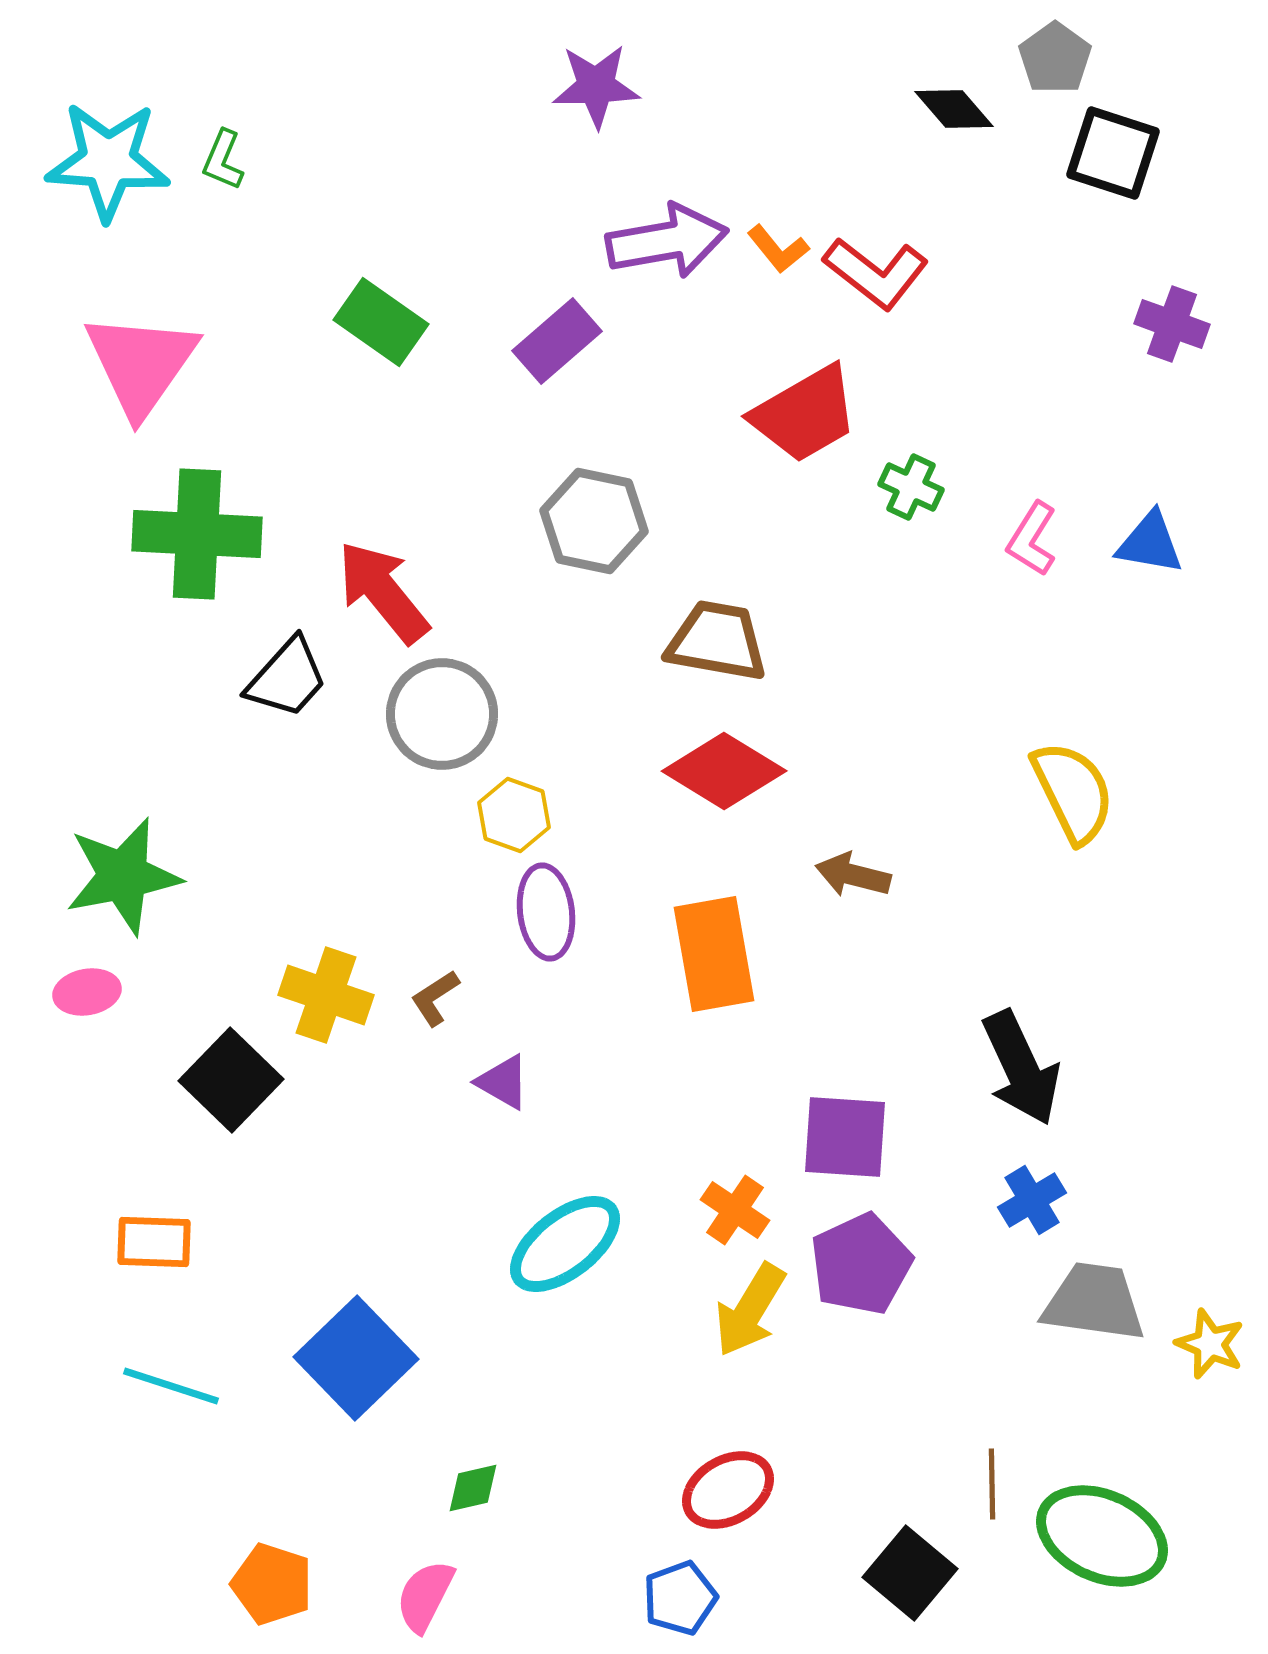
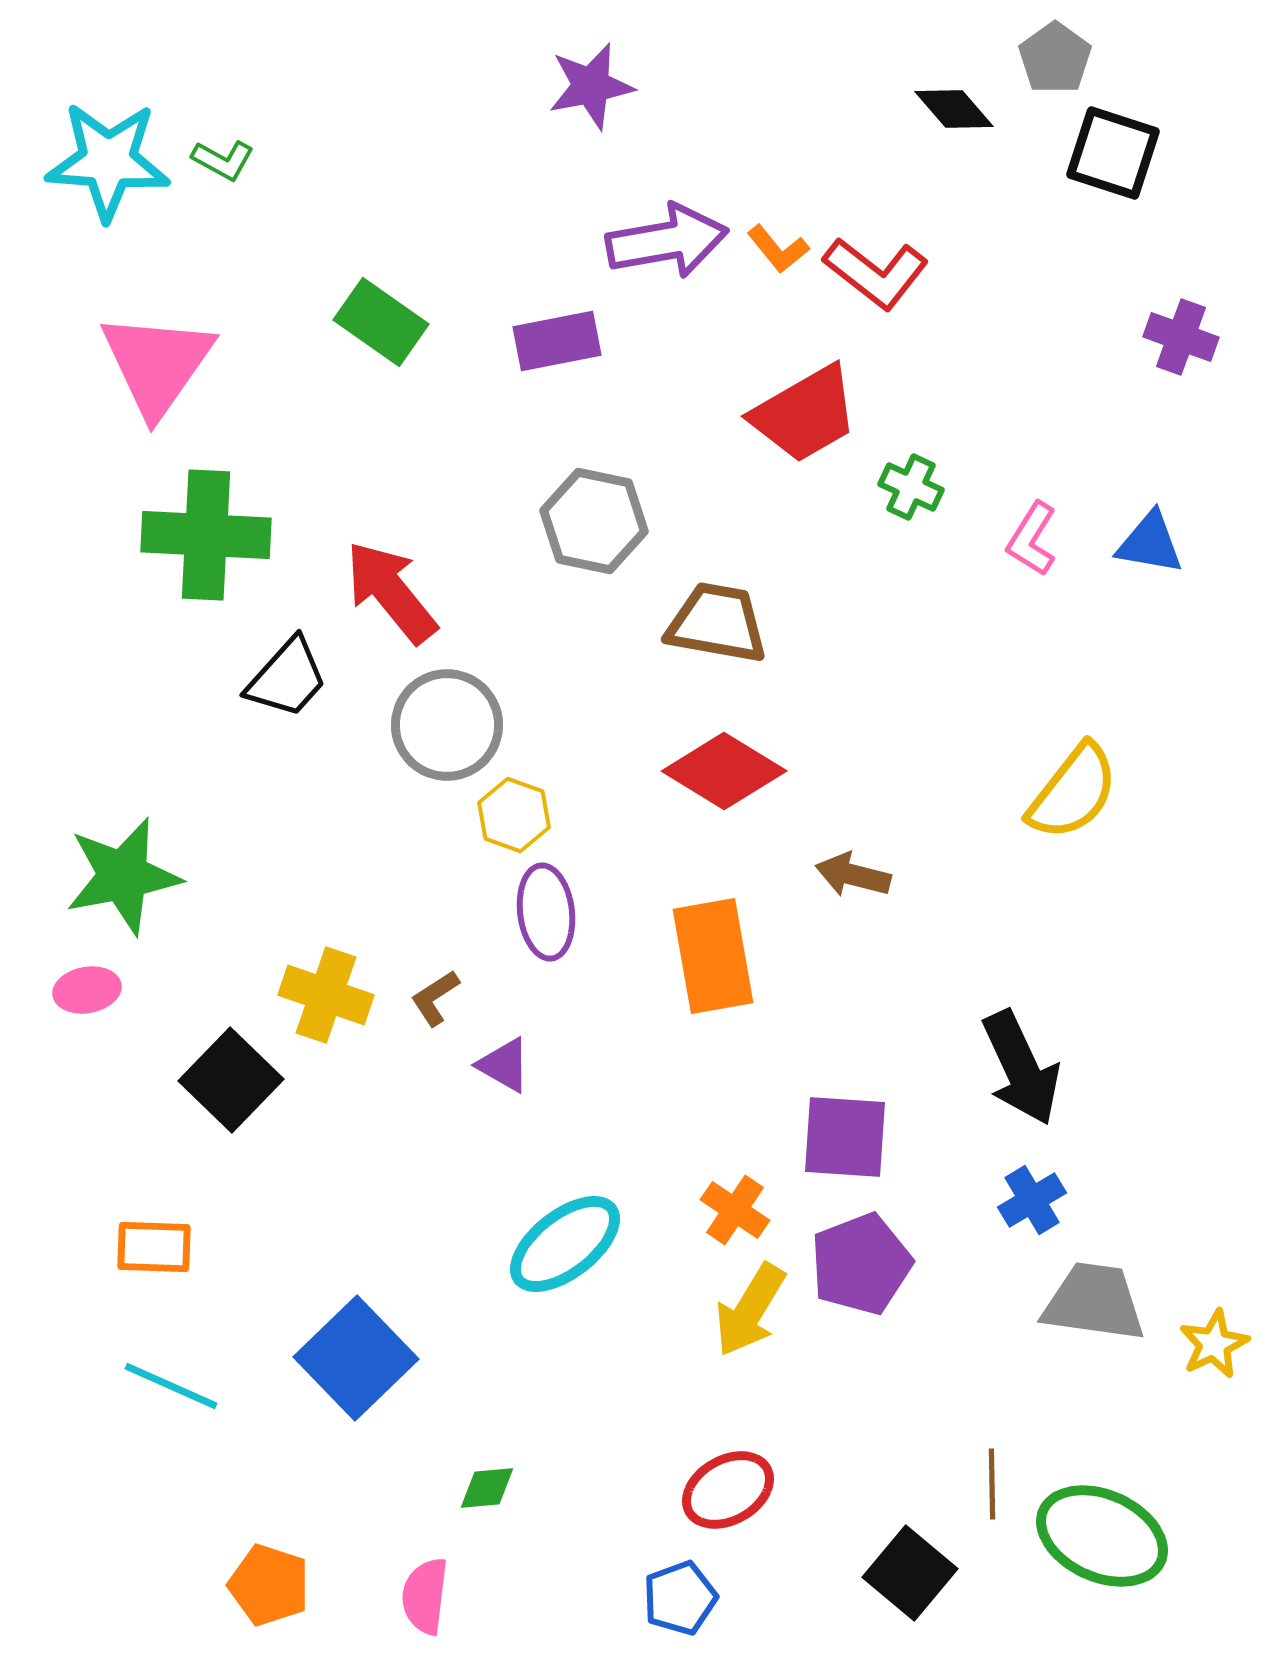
purple star at (596, 86): moved 5 px left; rotated 10 degrees counterclockwise
green L-shape at (223, 160): rotated 84 degrees counterclockwise
purple cross at (1172, 324): moved 9 px right, 13 px down
purple rectangle at (557, 341): rotated 30 degrees clockwise
pink triangle at (141, 364): moved 16 px right
green cross at (197, 534): moved 9 px right, 1 px down
red arrow at (383, 592): moved 8 px right
brown trapezoid at (717, 641): moved 18 px up
gray circle at (442, 714): moved 5 px right, 11 px down
yellow semicircle at (1073, 792): rotated 64 degrees clockwise
orange rectangle at (714, 954): moved 1 px left, 2 px down
pink ellipse at (87, 992): moved 2 px up
purple triangle at (503, 1082): moved 1 px right, 17 px up
orange rectangle at (154, 1242): moved 5 px down
purple pentagon at (861, 1264): rotated 4 degrees clockwise
yellow star at (1210, 1344): moved 4 px right; rotated 24 degrees clockwise
cyan line at (171, 1386): rotated 6 degrees clockwise
green diamond at (473, 1488): moved 14 px right; rotated 8 degrees clockwise
orange pentagon at (272, 1584): moved 3 px left, 1 px down
pink semicircle at (425, 1596): rotated 20 degrees counterclockwise
